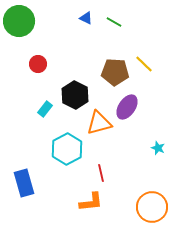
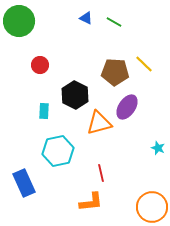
red circle: moved 2 px right, 1 px down
cyan rectangle: moved 1 px left, 2 px down; rotated 35 degrees counterclockwise
cyan hexagon: moved 9 px left, 2 px down; rotated 16 degrees clockwise
blue rectangle: rotated 8 degrees counterclockwise
